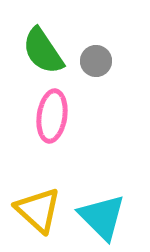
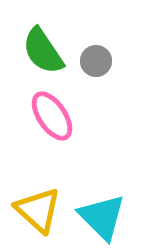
pink ellipse: rotated 42 degrees counterclockwise
